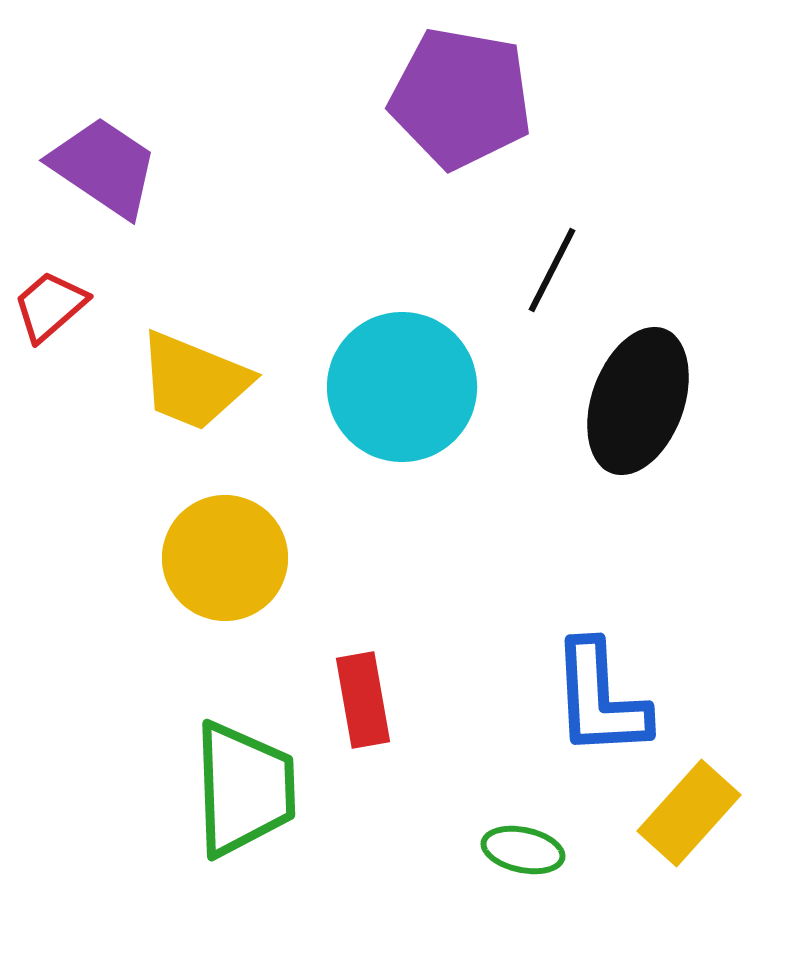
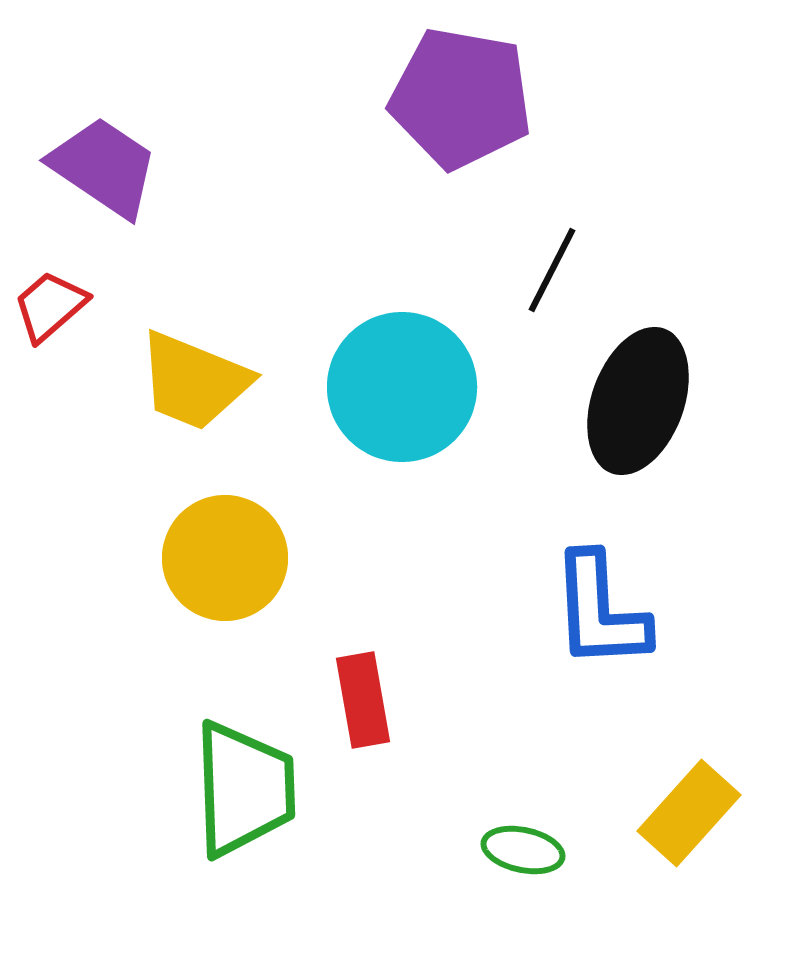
blue L-shape: moved 88 px up
